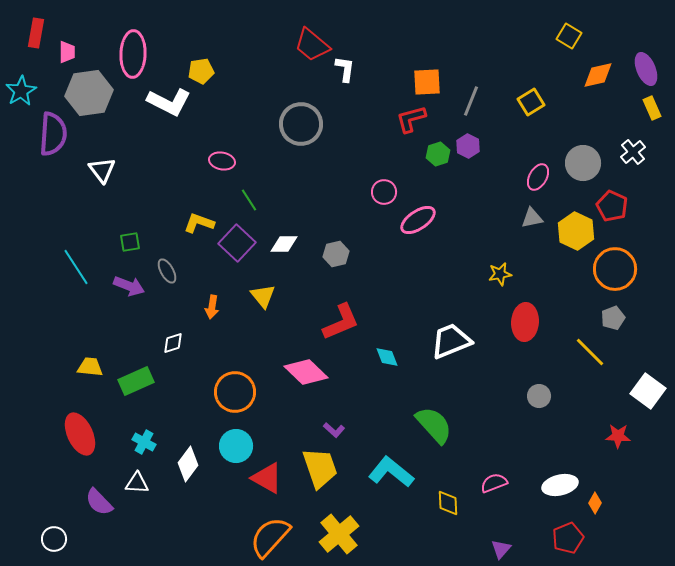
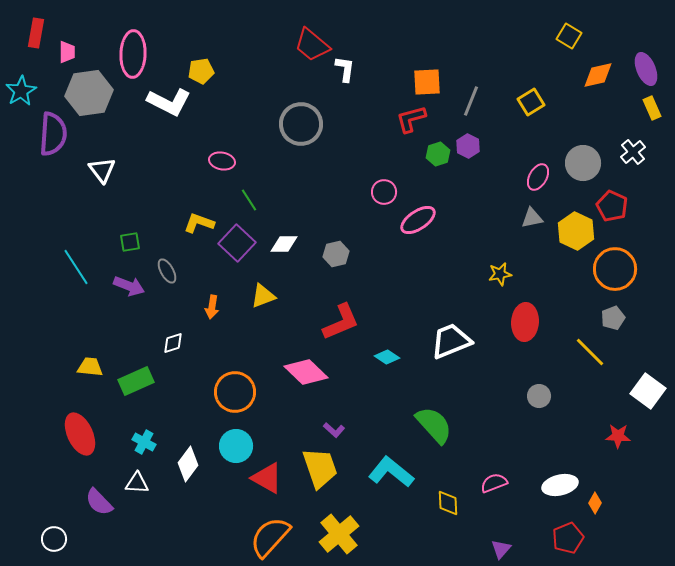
yellow triangle at (263, 296): rotated 48 degrees clockwise
cyan diamond at (387, 357): rotated 35 degrees counterclockwise
